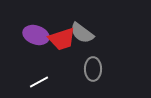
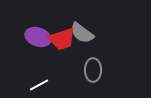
purple ellipse: moved 2 px right, 2 px down
gray ellipse: moved 1 px down
white line: moved 3 px down
